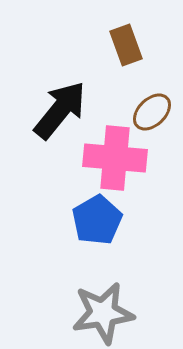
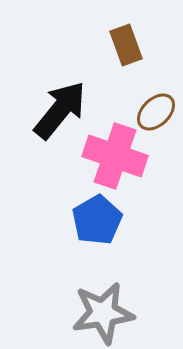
brown ellipse: moved 4 px right
pink cross: moved 2 px up; rotated 14 degrees clockwise
